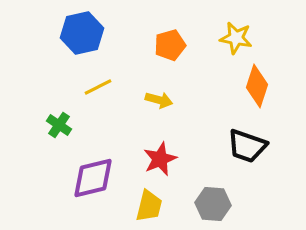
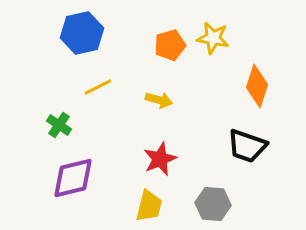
yellow star: moved 23 px left
purple diamond: moved 20 px left
